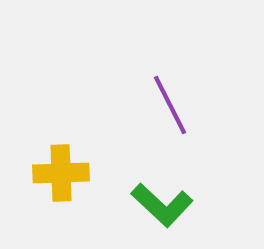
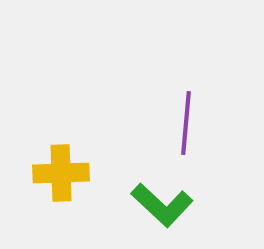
purple line: moved 16 px right, 18 px down; rotated 32 degrees clockwise
